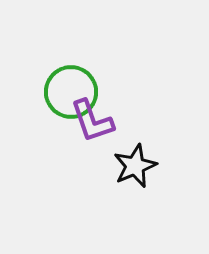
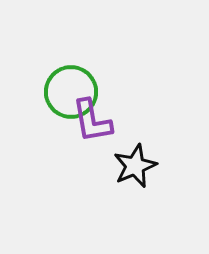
purple L-shape: rotated 9 degrees clockwise
